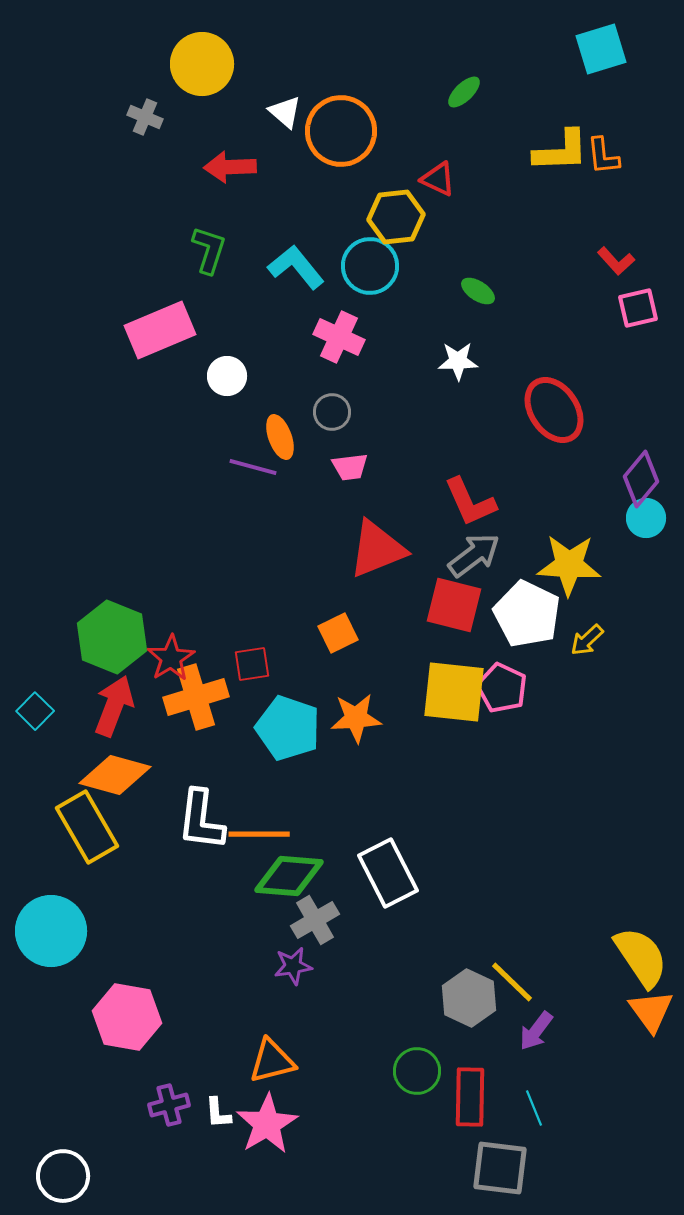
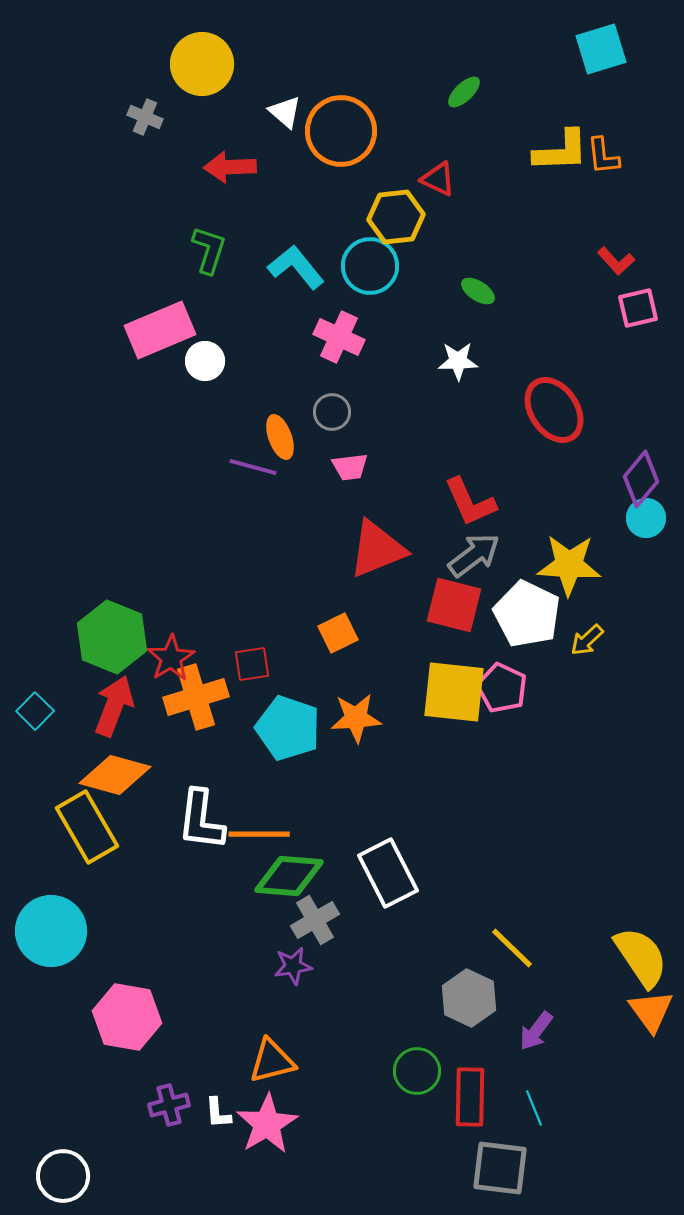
white circle at (227, 376): moved 22 px left, 15 px up
yellow line at (512, 982): moved 34 px up
